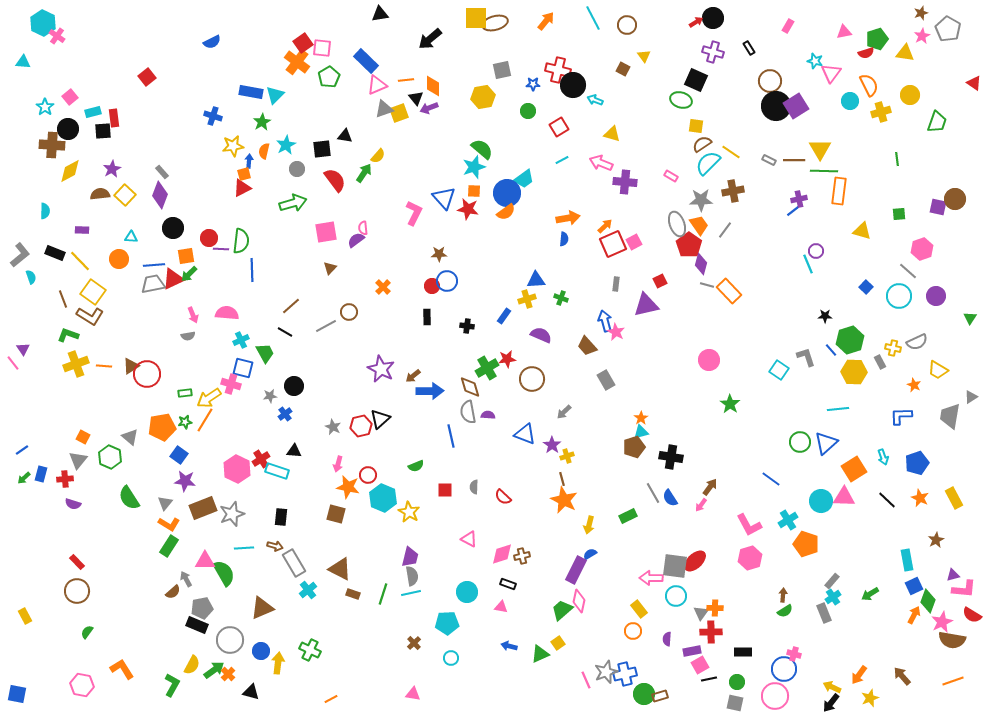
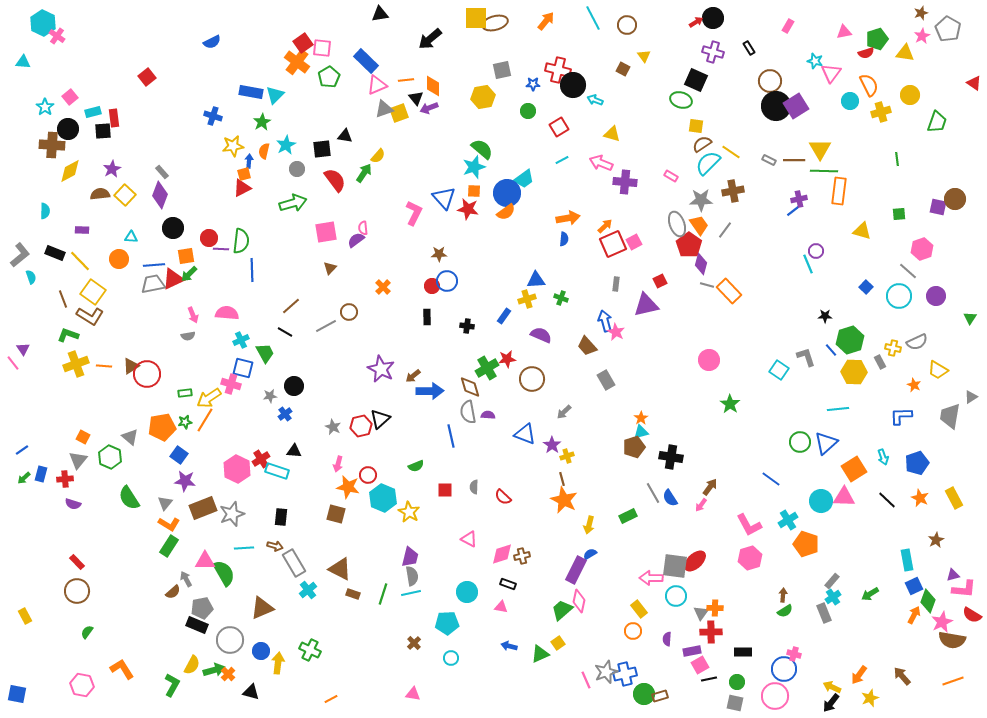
green arrow at (214, 670): rotated 20 degrees clockwise
